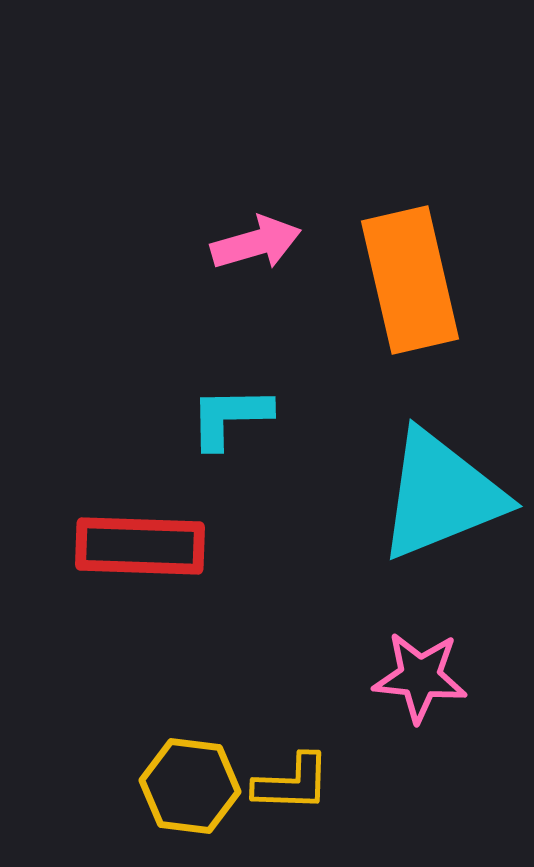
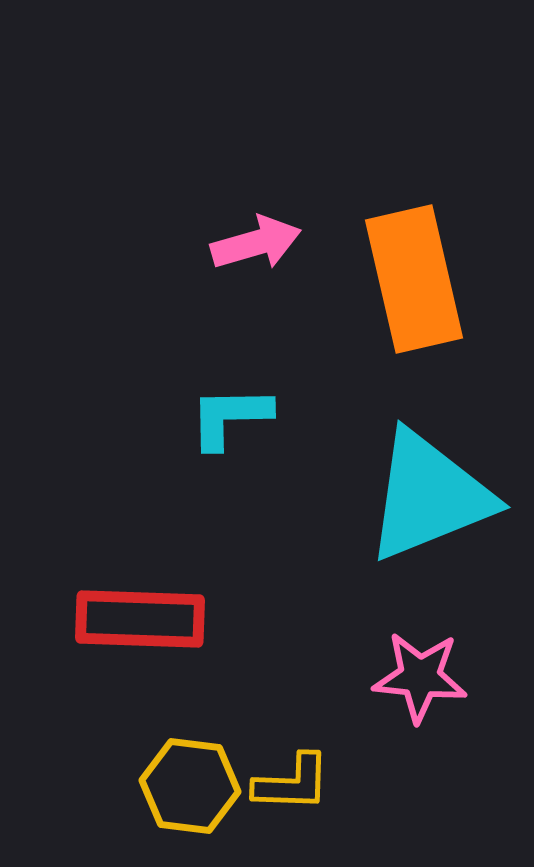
orange rectangle: moved 4 px right, 1 px up
cyan triangle: moved 12 px left, 1 px down
red rectangle: moved 73 px down
